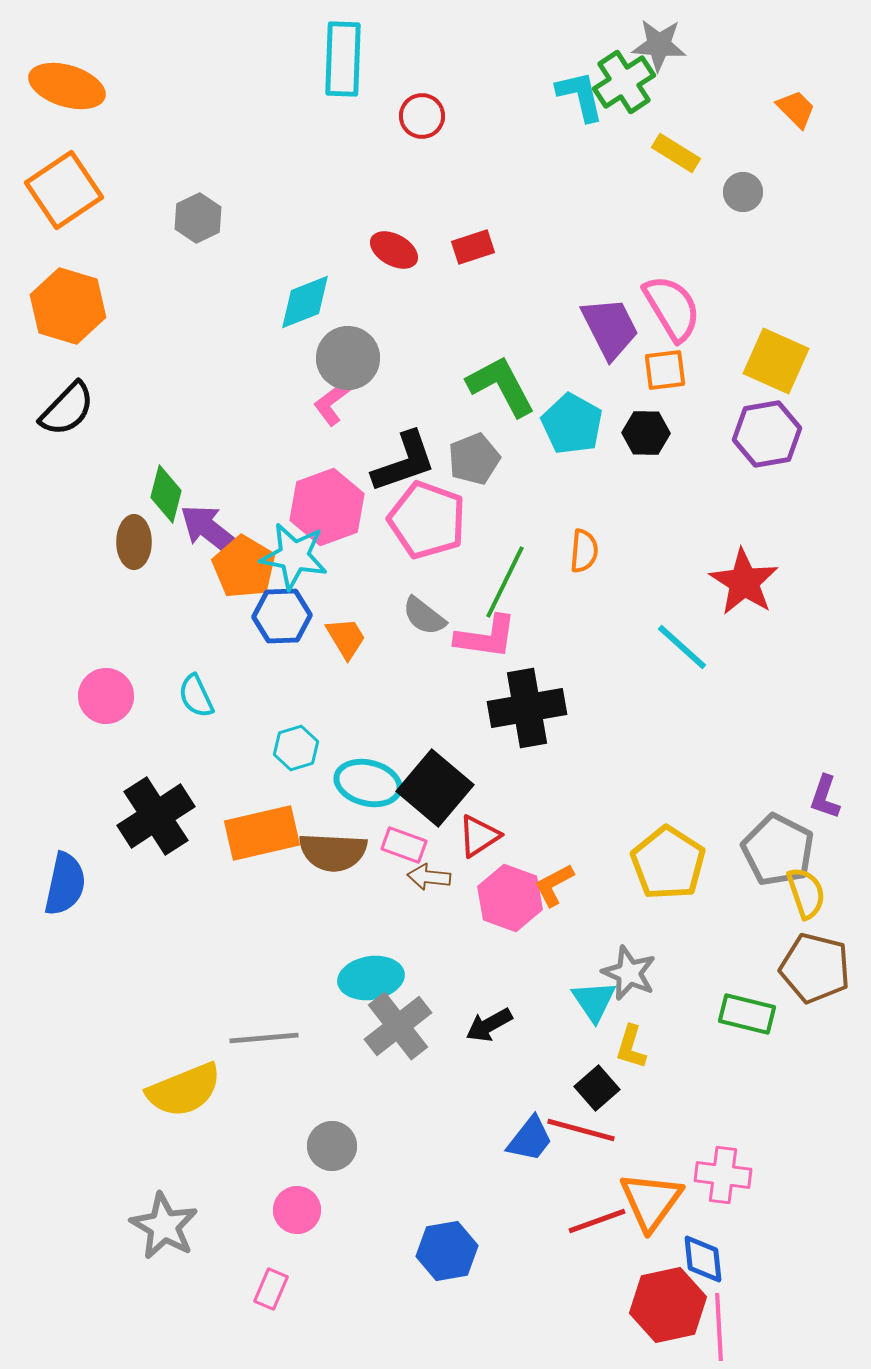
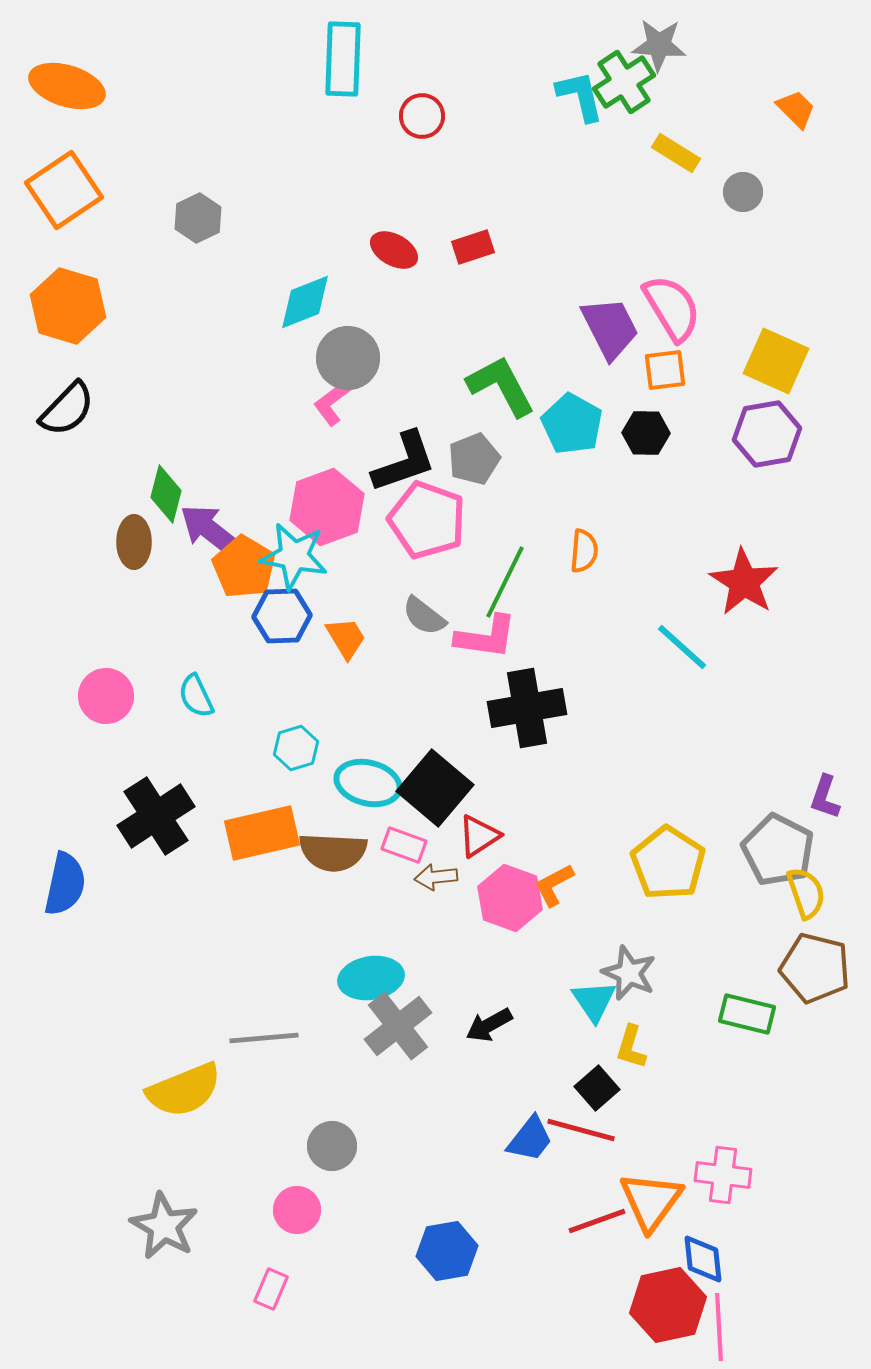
brown arrow at (429, 877): moved 7 px right; rotated 12 degrees counterclockwise
